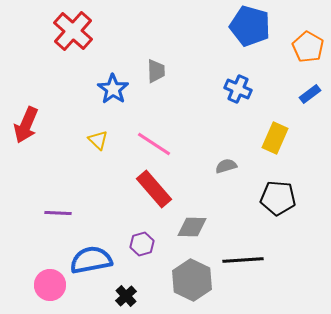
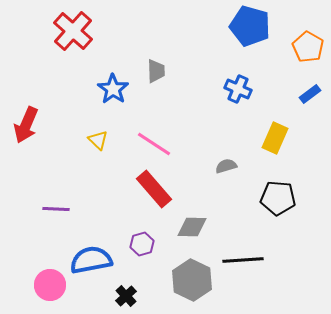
purple line: moved 2 px left, 4 px up
